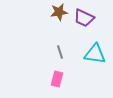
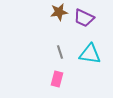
cyan triangle: moved 5 px left
